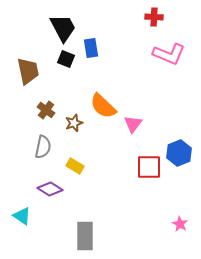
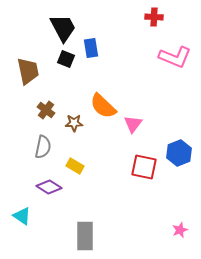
pink L-shape: moved 6 px right, 3 px down
brown star: rotated 18 degrees clockwise
red square: moved 5 px left; rotated 12 degrees clockwise
purple diamond: moved 1 px left, 2 px up
pink star: moved 6 px down; rotated 21 degrees clockwise
